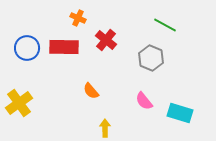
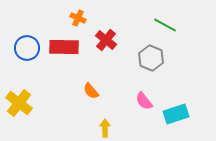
yellow cross: rotated 16 degrees counterclockwise
cyan rectangle: moved 4 px left, 1 px down; rotated 35 degrees counterclockwise
